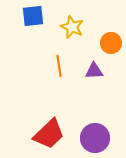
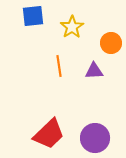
yellow star: rotated 15 degrees clockwise
